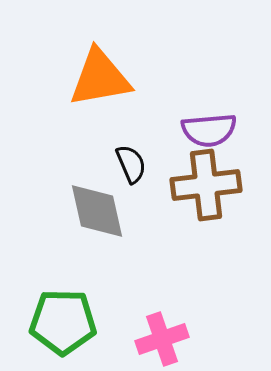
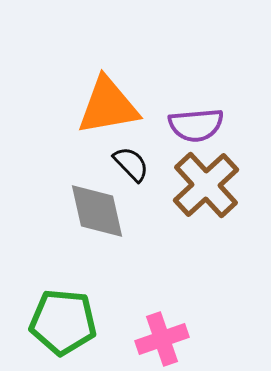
orange triangle: moved 8 px right, 28 px down
purple semicircle: moved 13 px left, 5 px up
black semicircle: rotated 21 degrees counterclockwise
brown cross: rotated 36 degrees counterclockwise
green pentagon: rotated 4 degrees clockwise
